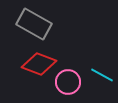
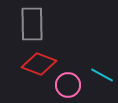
gray rectangle: moved 2 px left; rotated 60 degrees clockwise
pink circle: moved 3 px down
